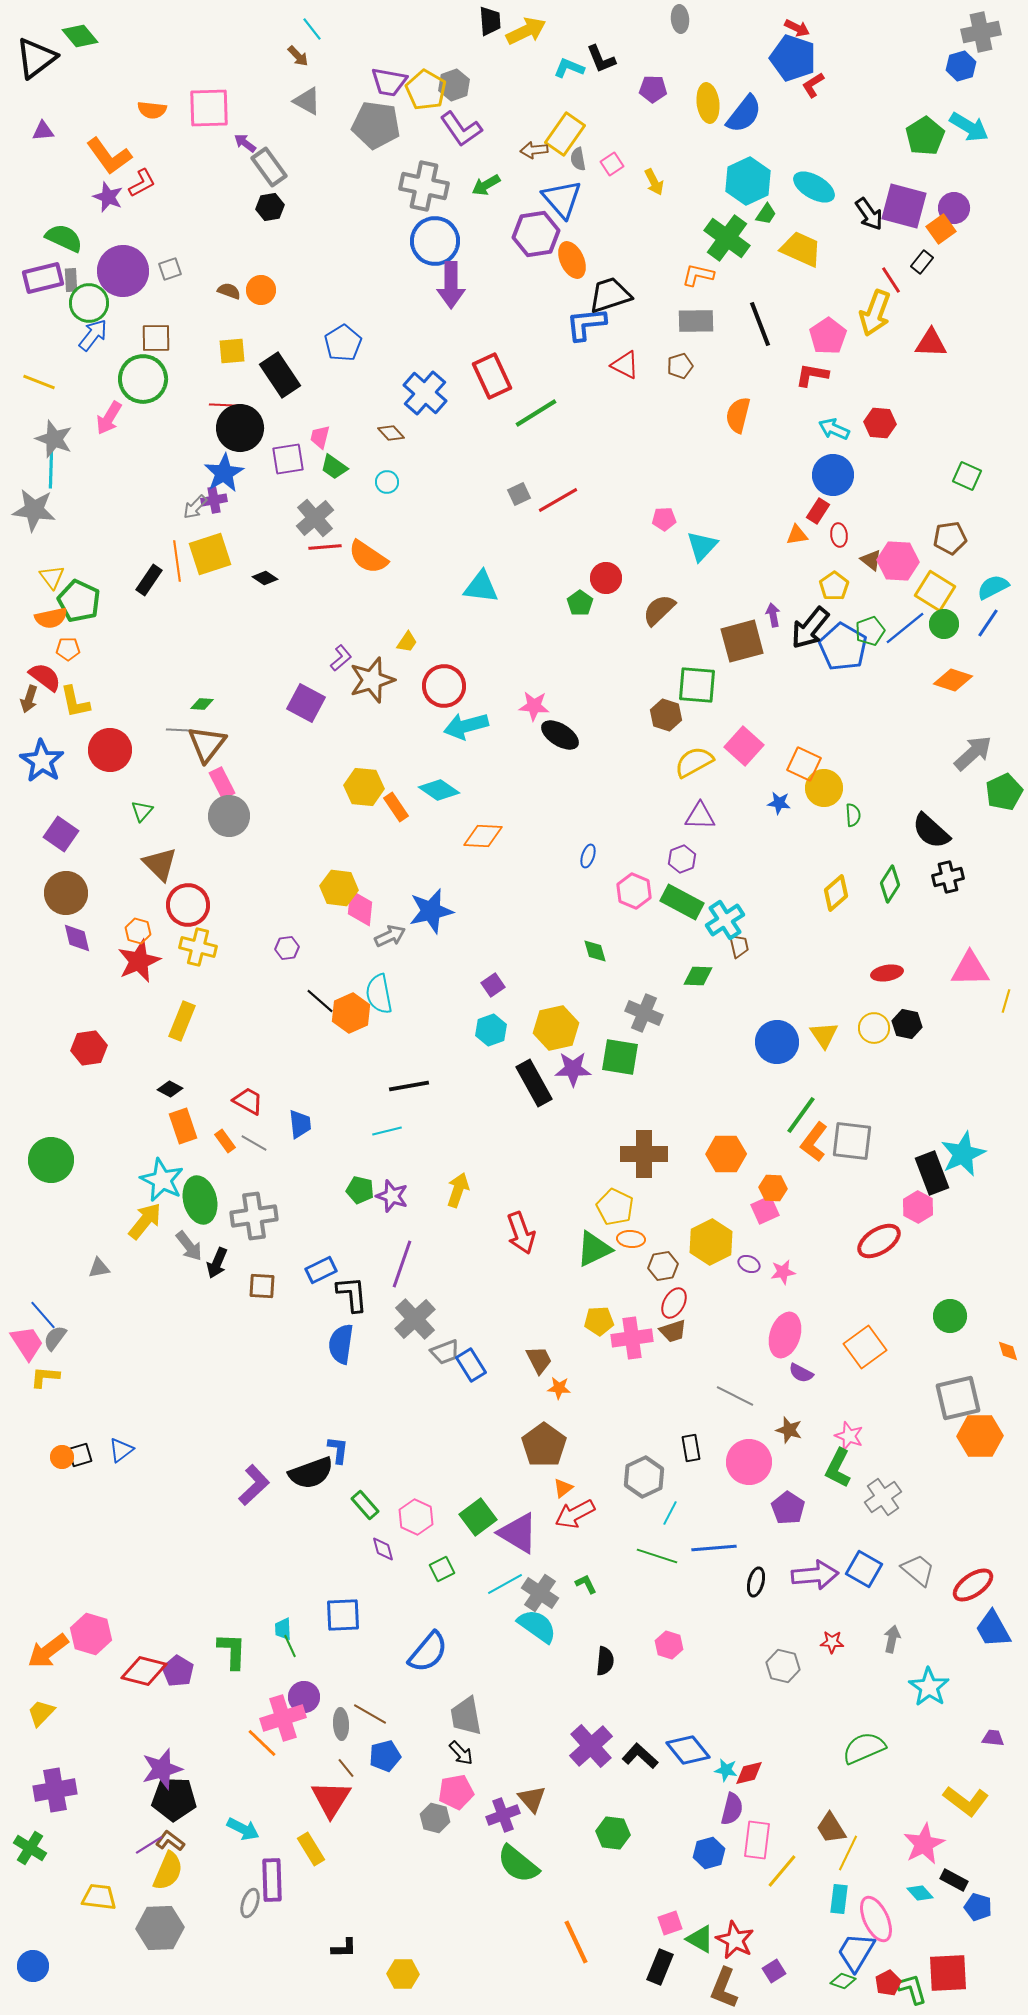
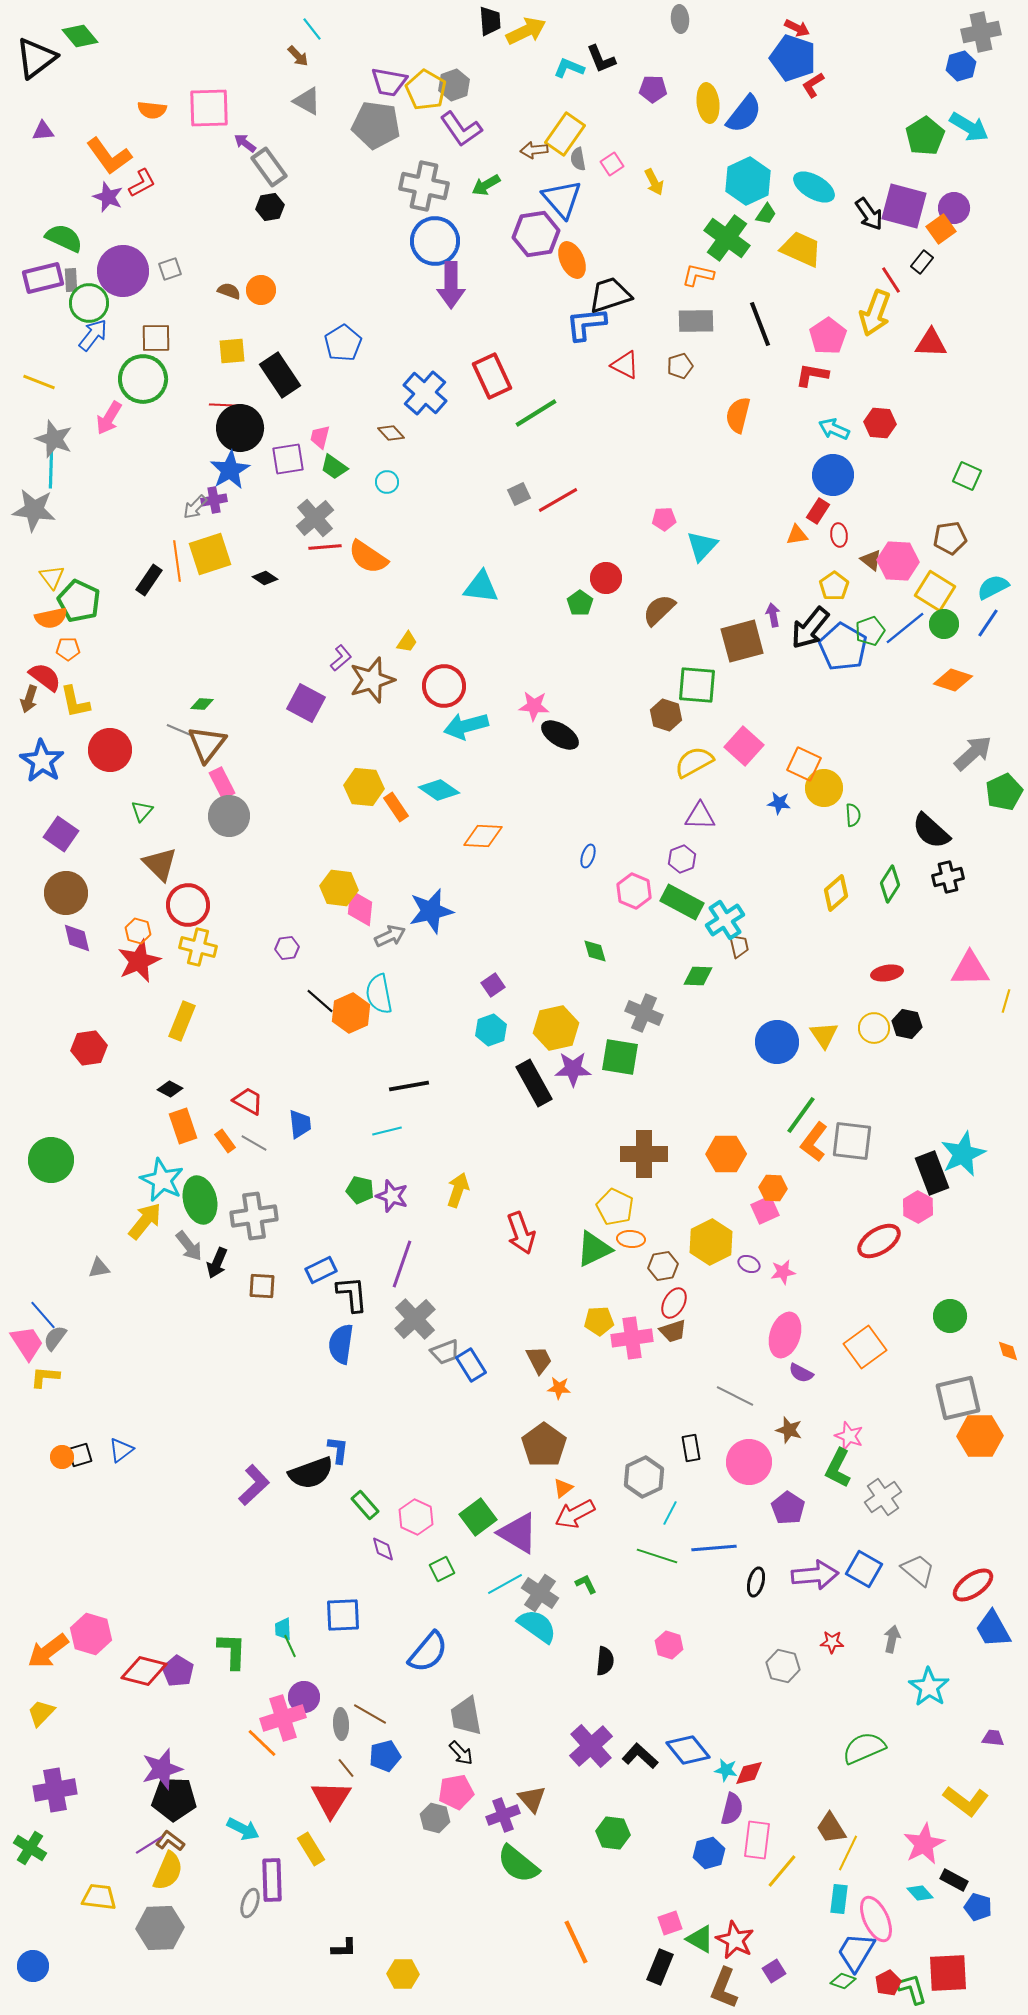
blue star at (224, 473): moved 6 px right, 3 px up
gray line at (179, 730): rotated 20 degrees clockwise
